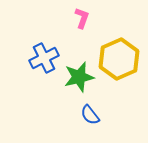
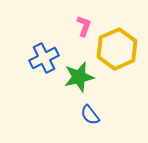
pink L-shape: moved 2 px right, 8 px down
yellow hexagon: moved 2 px left, 10 px up
